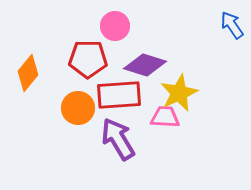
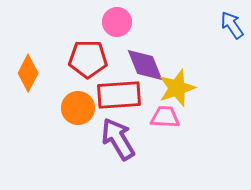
pink circle: moved 2 px right, 4 px up
purple diamond: rotated 51 degrees clockwise
orange diamond: rotated 12 degrees counterclockwise
yellow star: moved 2 px left, 5 px up; rotated 6 degrees clockwise
